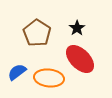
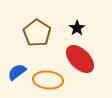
orange ellipse: moved 1 px left, 2 px down
